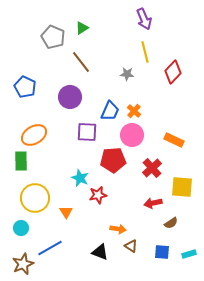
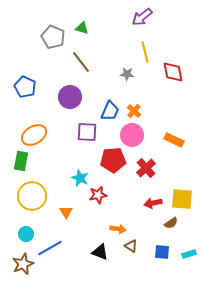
purple arrow: moved 2 px left, 2 px up; rotated 75 degrees clockwise
green triangle: rotated 48 degrees clockwise
red diamond: rotated 55 degrees counterclockwise
green rectangle: rotated 12 degrees clockwise
red cross: moved 6 px left
yellow square: moved 12 px down
yellow circle: moved 3 px left, 2 px up
cyan circle: moved 5 px right, 6 px down
